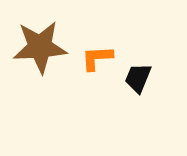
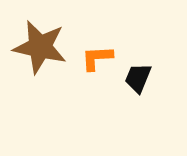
brown star: rotated 16 degrees clockwise
